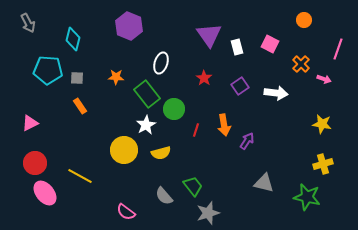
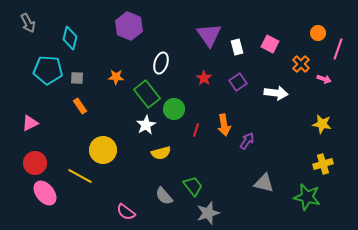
orange circle: moved 14 px right, 13 px down
cyan diamond: moved 3 px left, 1 px up
purple square: moved 2 px left, 4 px up
yellow circle: moved 21 px left
